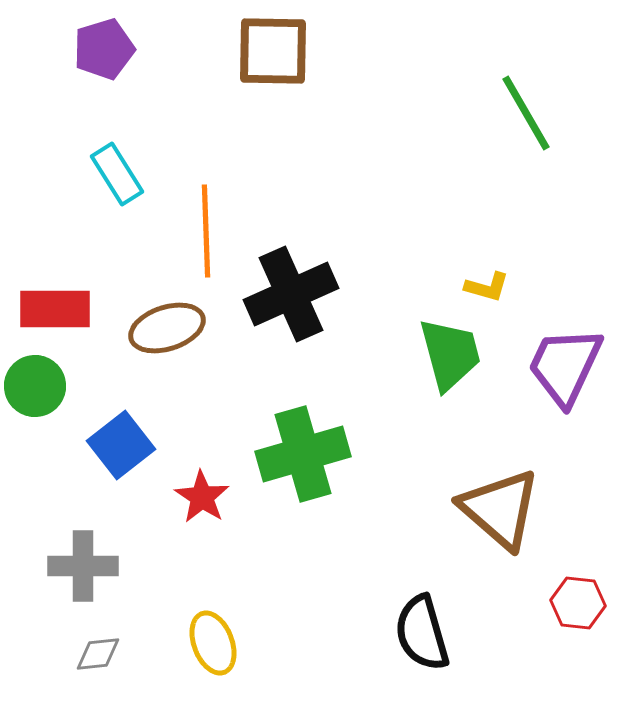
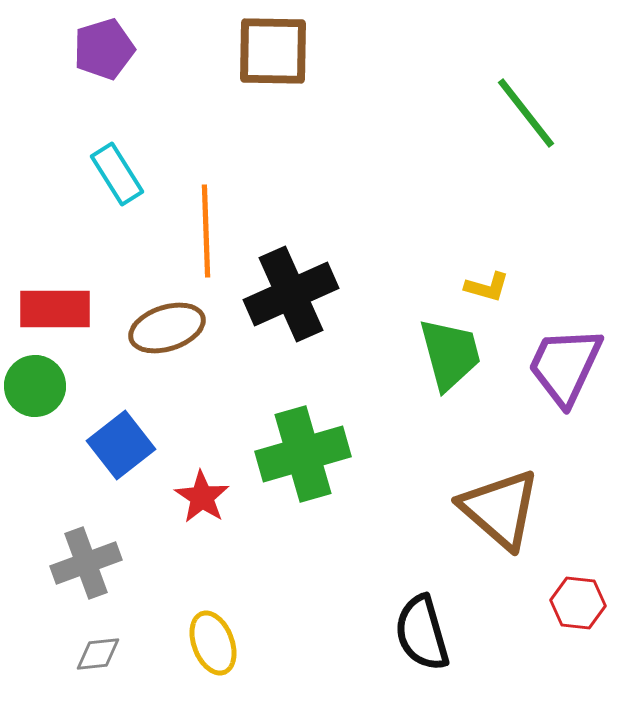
green line: rotated 8 degrees counterclockwise
gray cross: moved 3 px right, 3 px up; rotated 20 degrees counterclockwise
